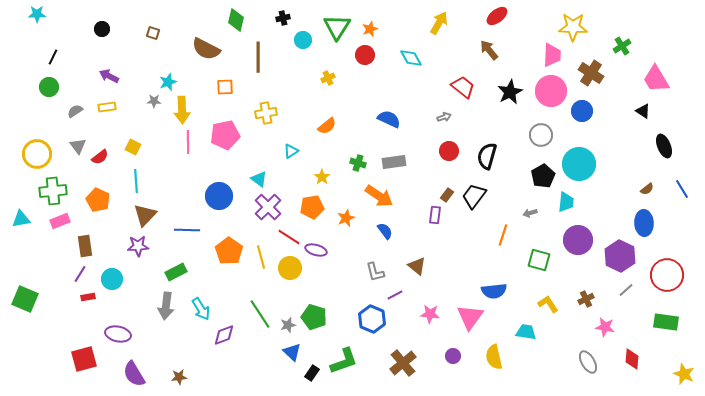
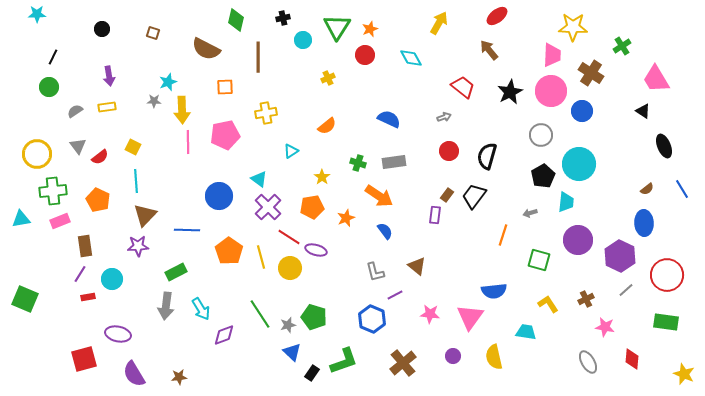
purple arrow at (109, 76): rotated 126 degrees counterclockwise
